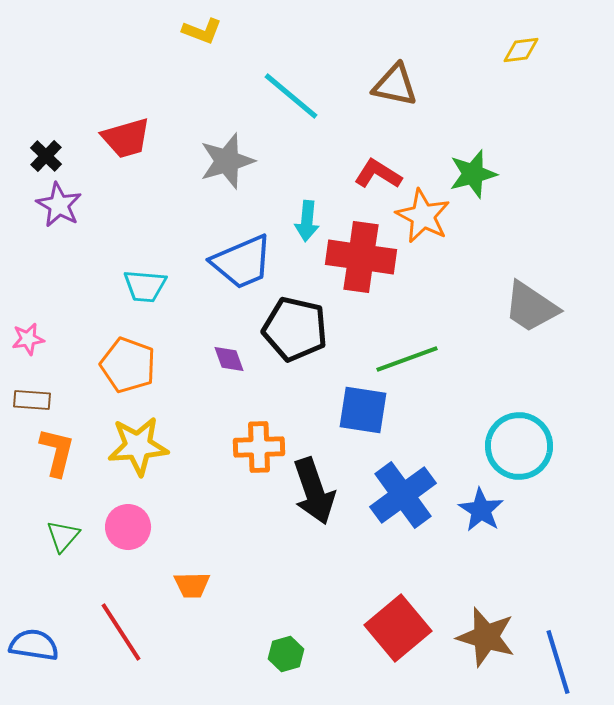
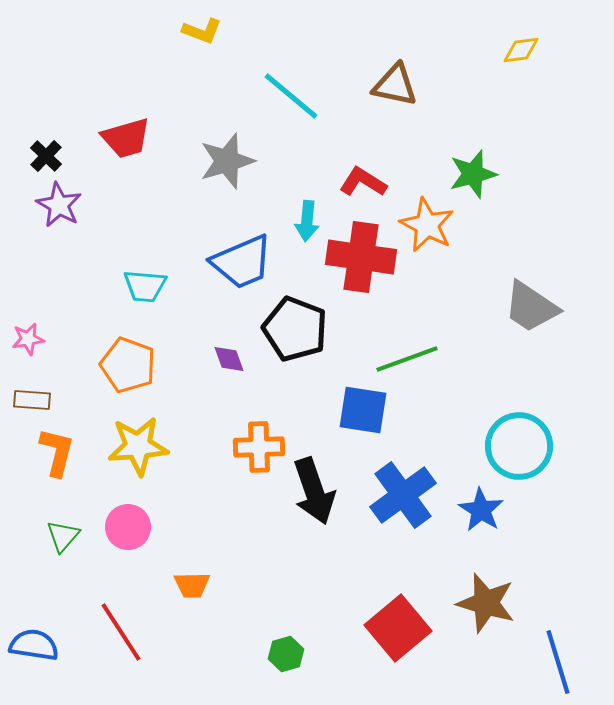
red L-shape: moved 15 px left, 8 px down
orange star: moved 4 px right, 9 px down
black pentagon: rotated 8 degrees clockwise
brown star: moved 34 px up
